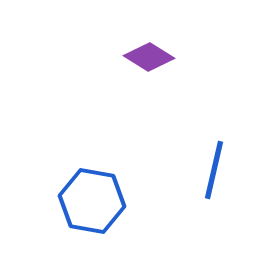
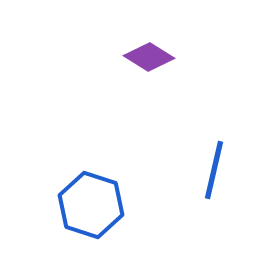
blue hexagon: moved 1 px left, 4 px down; rotated 8 degrees clockwise
